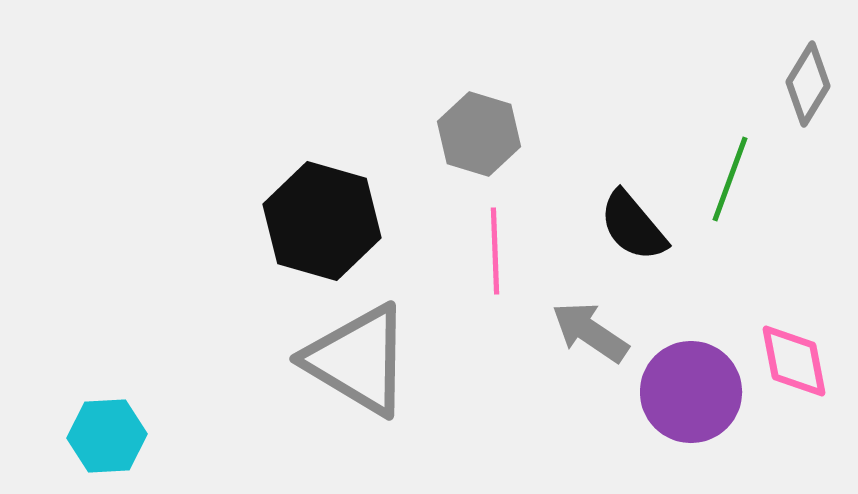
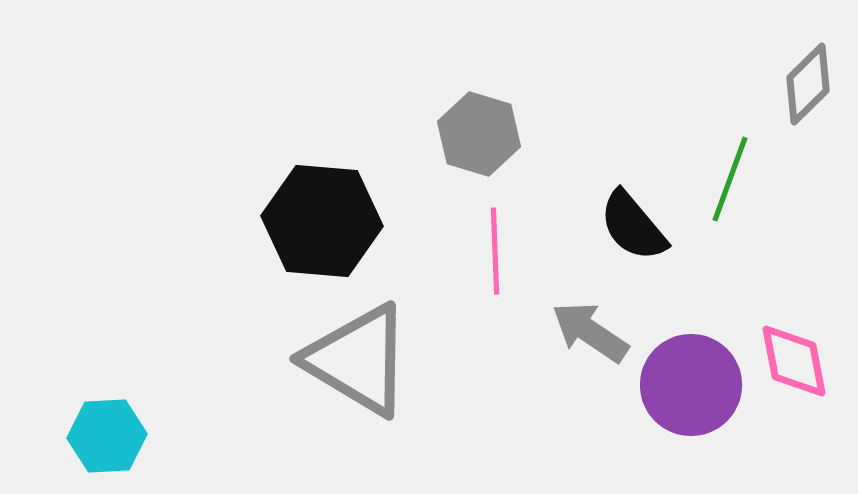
gray diamond: rotated 14 degrees clockwise
black hexagon: rotated 11 degrees counterclockwise
purple circle: moved 7 px up
